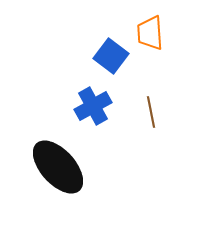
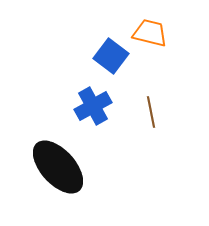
orange trapezoid: rotated 108 degrees clockwise
